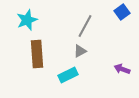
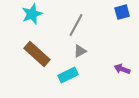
blue square: rotated 21 degrees clockwise
cyan star: moved 5 px right, 6 px up
gray line: moved 9 px left, 1 px up
brown rectangle: rotated 44 degrees counterclockwise
